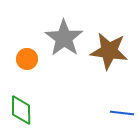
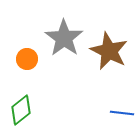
brown star: rotated 18 degrees clockwise
green diamond: rotated 52 degrees clockwise
